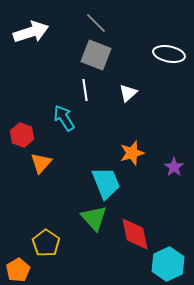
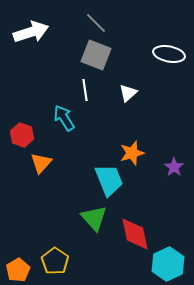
cyan trapezoid: moved 3 px right, 3 px up
yellow pentagon: moved 9 px right, 18 px down
